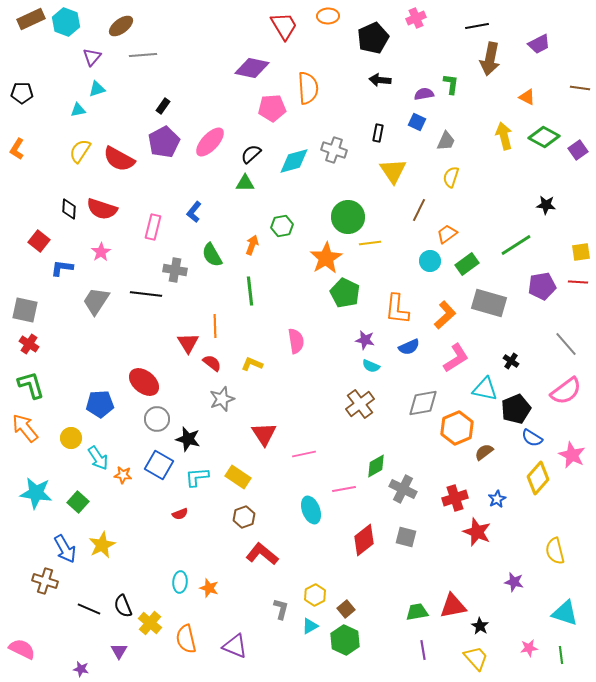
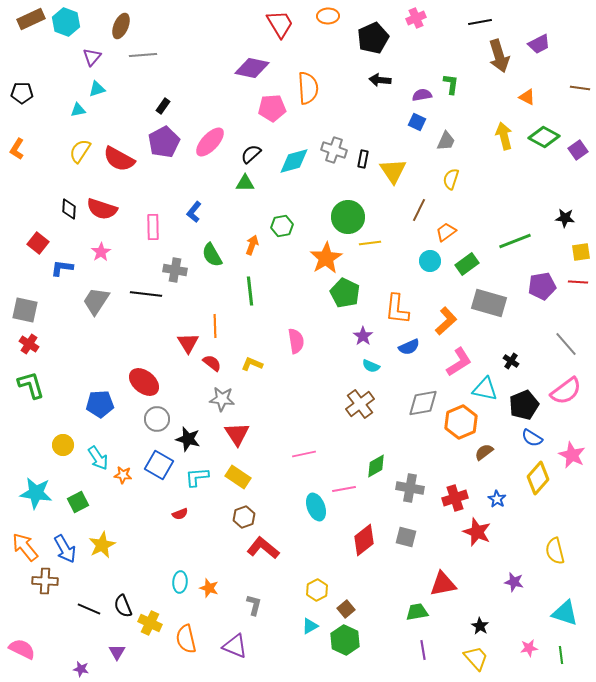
brown ellipse at (121, 26): rotated 30 degrees counterclockwise
red trapezoid at (284, 26): moved 4 px left, 2 px up
black line at (477, 26): moved 3 px right, 4 px up
brown arrow at (490, 59): moved 9 px right, 3 px up; rotated 28 degrees counterclockwise
purple semicircle at (424, 94): moved 2 px left, 1 px down
black rectangle at (378, 133): moved 15 px left, 26 px down
yellow semicircle at (451, 177): moved 2 px down
black star at (546, 205): moved 19 px right, 13 px down
pink rectangle at (153, 227): rotated 15 degrees counterclockwise
orange trapezoid at (447, 234): moved 1 px left, 2 px up
red square at (39, 241): moved 1 px left, 2 px down
green line at (516, 245): moved 1 px left, 4 px up; rotated 12 degrees clockwise
orange L-shape at (445, 315): moved 1 px right, 6 px down
purple star at (365, 340): moved 2 px left, 4 px up; rotated 24 degrees clockwise
pink L-shape at (456, 358): moved 3 px right, 4 px down
gray star at (222, 399): rotated 25 degrees clockwise
black pentagon at (516, 409): moved 8 px right, 4 px up
orange arrow at (25, 428): moved 119 px down
orange hexagon at (457, 428): moved 4 px right, 6 px up
red triangle at (264, 434): moved 27 px left
yellow circle at (71, 438): moved 8 px left, 7 px down
gray cross at (403, 489): moved 7 px right, 1 px up; rotated 16 degrees counterclockwise
blue star at (497, 499): rotated 12 degrees counterclockwise
green square at (78, 502): rotated 20 degrees clockwise
cyan ellipse at (311, 510): moved 5 px right, 3 px up
red L-shape at (262, 554): moved 1 px right, 6 px up
brown cross at (45, 581): rotated 15 degrees counterclockwise
yellow hexagon at (315, 595): moved 2 px right, 5 px up
red triangle at (453, 606): moved 10 px left, 22 px up
gray L-shape at (281, 609): moved 27 px left, 4 px up
yellow cross at (150, 623): rotated 15 degrees counterclockwise
purple triangle at (119, 651): moved 2 px left, 1 px down
